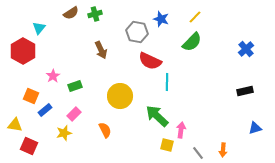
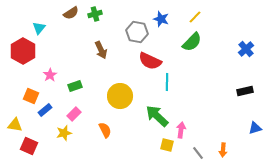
pink star: moved 3 px left, 1 px up
